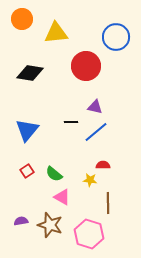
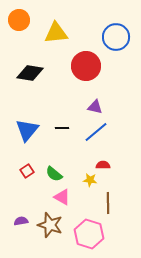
orange circle: moved 3 px left, 1 px down
black line: moved 9 px left, 6 px down
